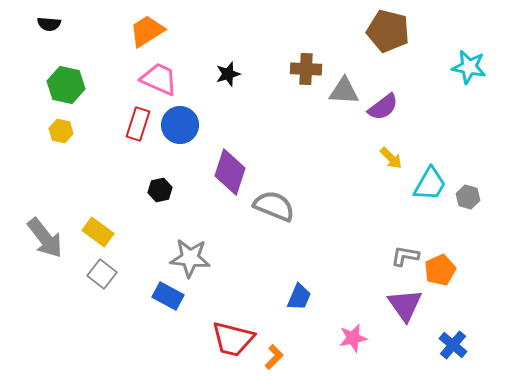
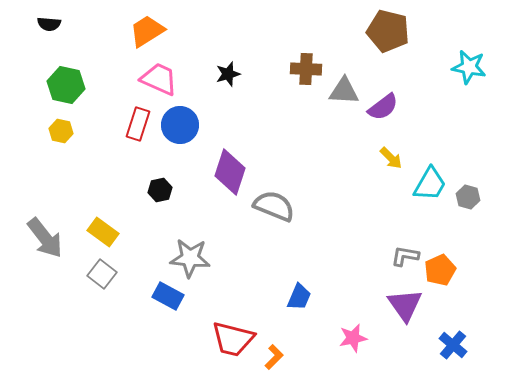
yellow rectangle: moved 5 px right
